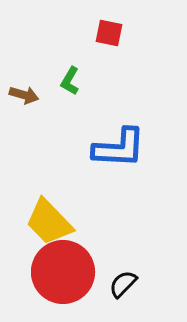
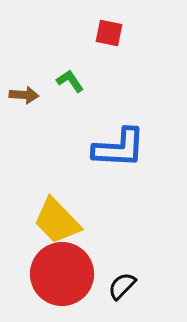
green L-shape: rotated 116 degrees clockwise
brown arrow: rotated 12 degrees counterclockwise
yellow trapezoid: moved 8 px right, 1 px up
red circle: moved 1 px left, 2 px down
black semicircle: moved 1 px left, 2 px down
